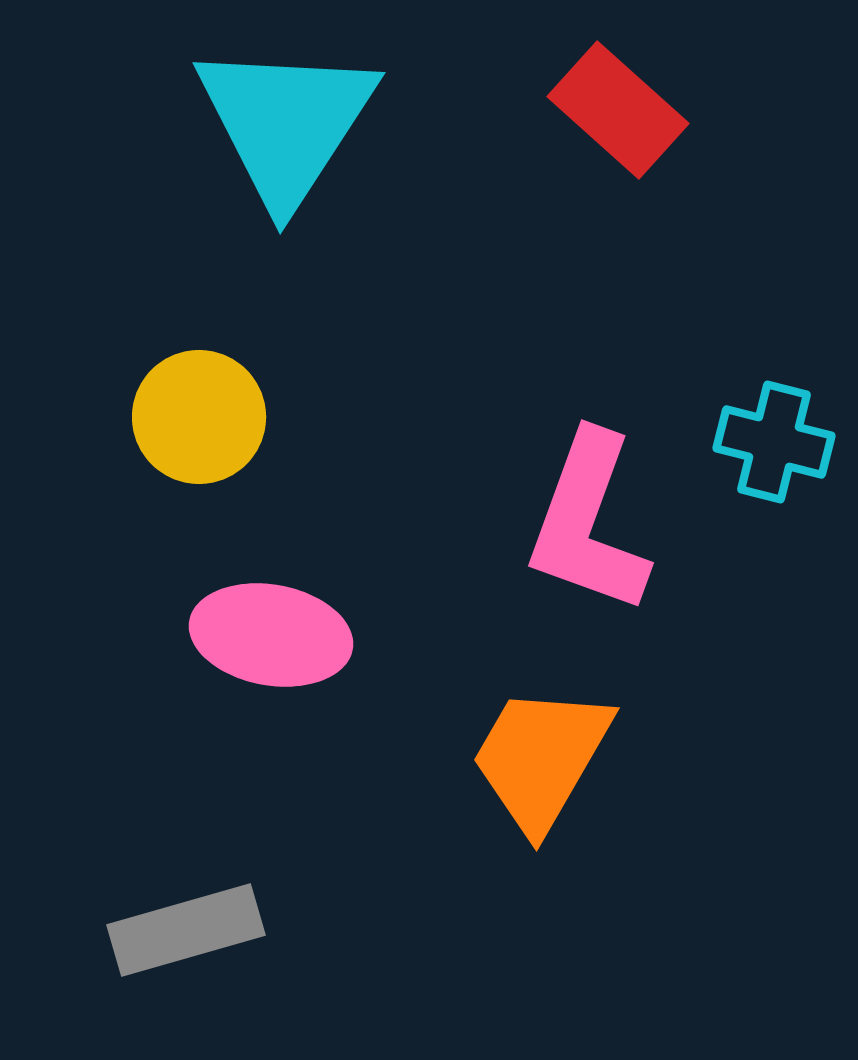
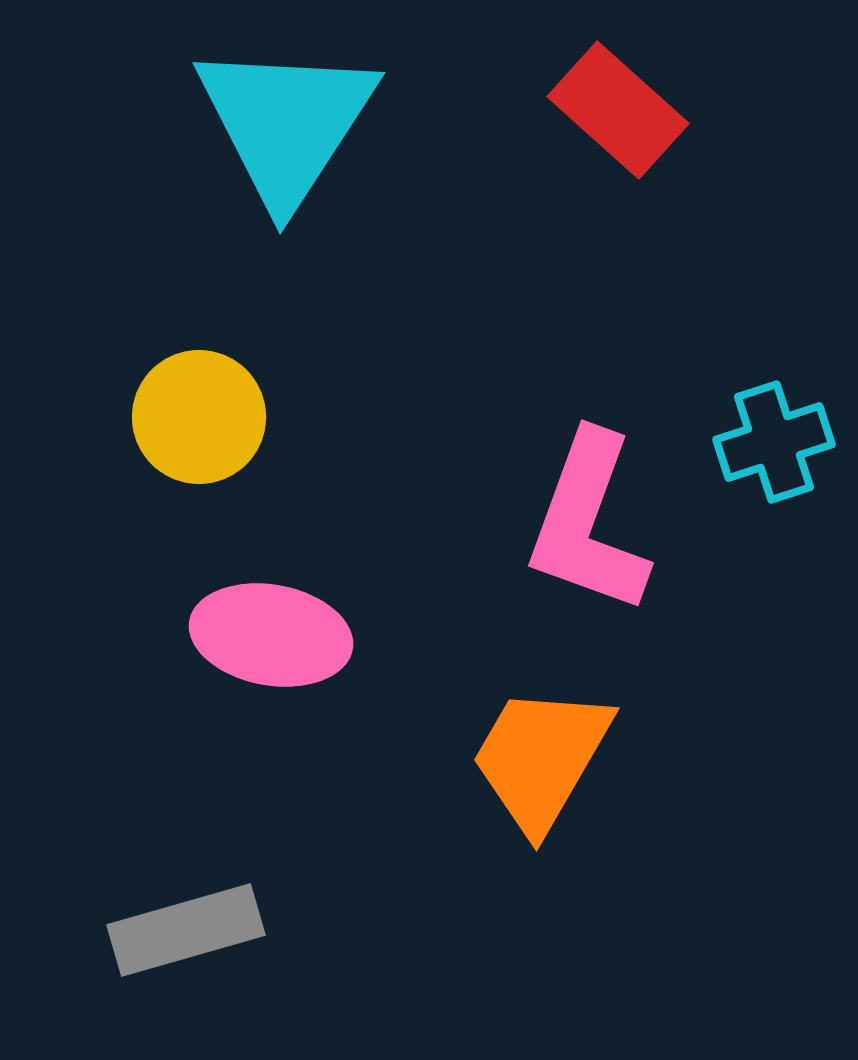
cyan cross: rotated 32 degrees counterclockwise
